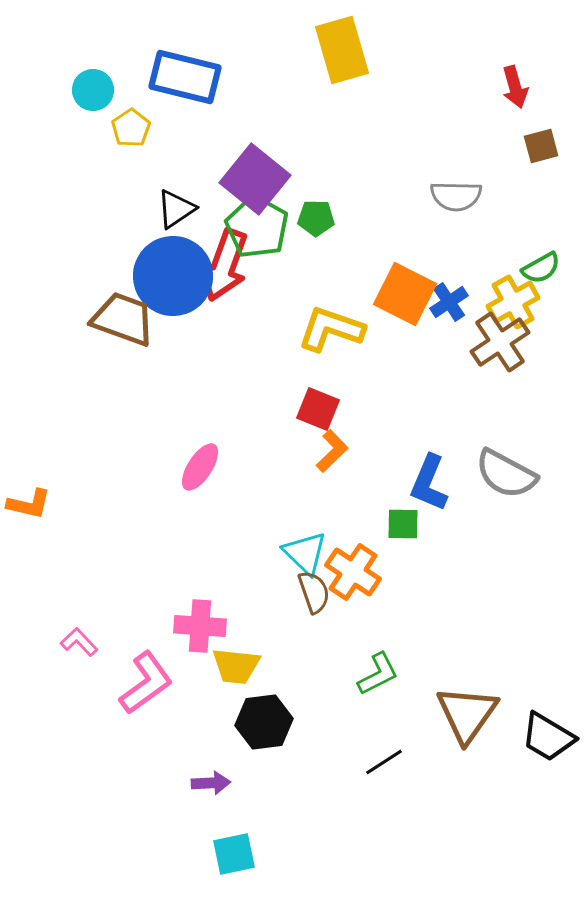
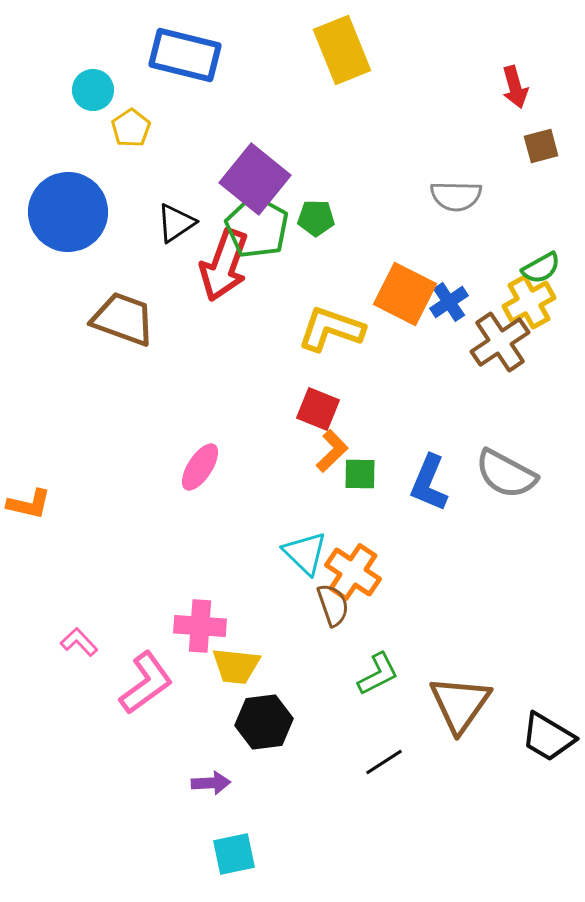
yellow rectangle at (342, 50): rotated 6 degrees counterclockwise
blue rectangle at (185, 77): moved 22 px up
black triangle at (176, 209): moved 14 px down
blue circle at (173, 276): moved 105 px left, 64 px up
yellow cross at (513, 302): moved 16 px right
green square at (403, 524): moved 43 px left, 50 px up
brown semicircle at (314, 592): moved 19 px right, 13 px down
brown triangle at (467, 714): moved 7 px left, 10 px up
